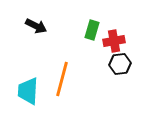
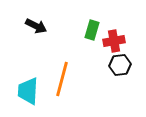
black hexagon: moved 1 px down
